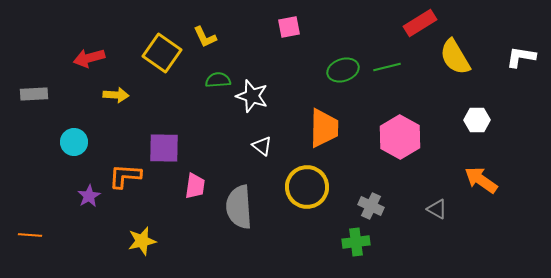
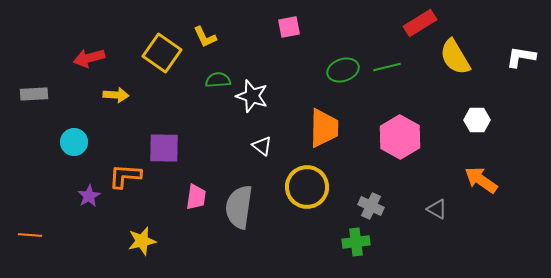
pink trapezoid: moved 1 px right, 11 px down
gray semicircle: rotated 12 degrees clockwise
